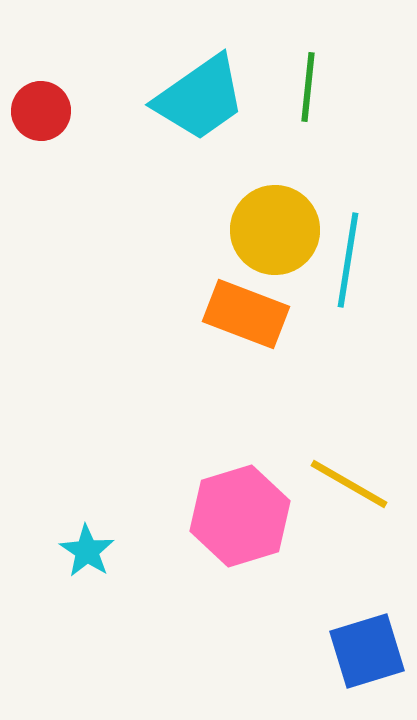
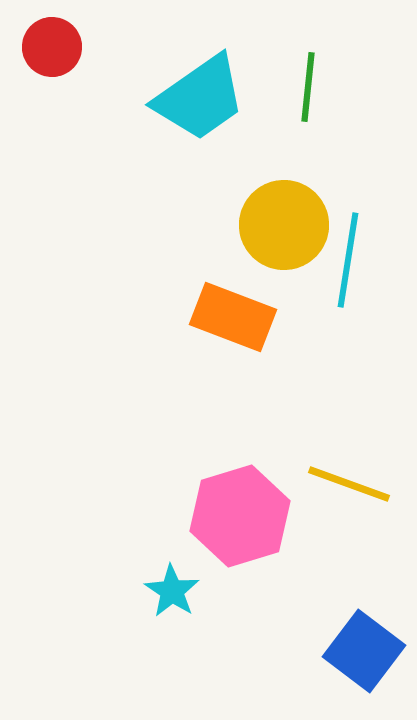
red circle: moved 11 px right, 64 px up
yellow circle: moved 9 px right, 5 px up
orange rectangle: moved 13 px left, 3 px down
yellow line: rotated 10 degrees counterclockwise
cyan star: moved 85 px right, 40 px down
blue square: moved 3 px left; rotated 36 degrees counterclockwise
